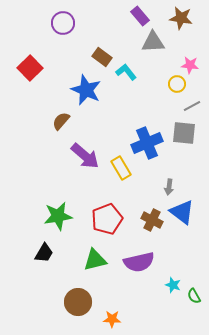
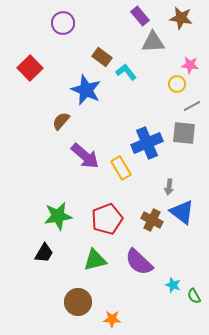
purple semicircle: rotated 56 degrees clockwise
